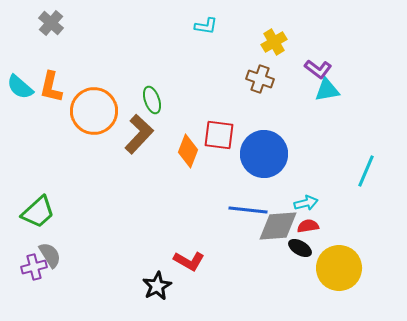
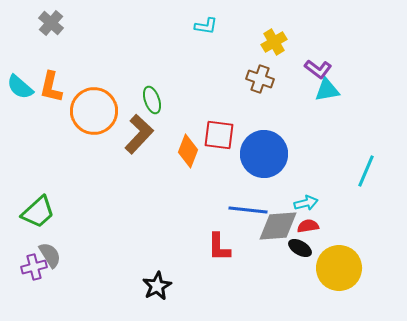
red L-shape: moved 30 px right, 14 px up; rotated 60 degrees clockwise
